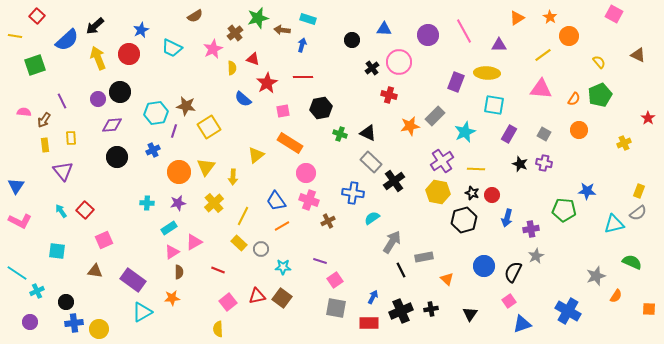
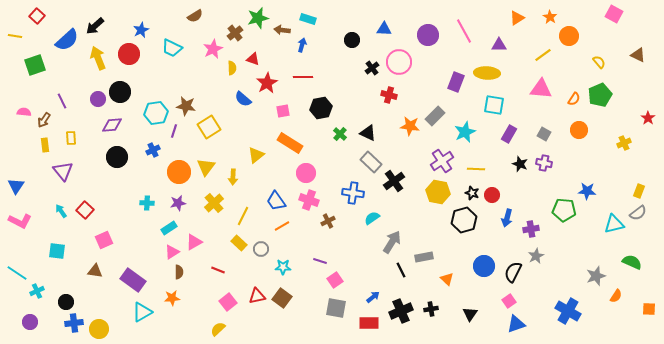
orange star at (410, 126): rotated 18 degrees clockwise
green cross at (340, 134): rotated 24 degrees clockwise
blue arrow at (373, 297): rotated 24 degrees clockwise
blue triangle at (522, 324): moved 6 px left
yellow semicircle at (218, 329): rotated 49 degrees clockwise
